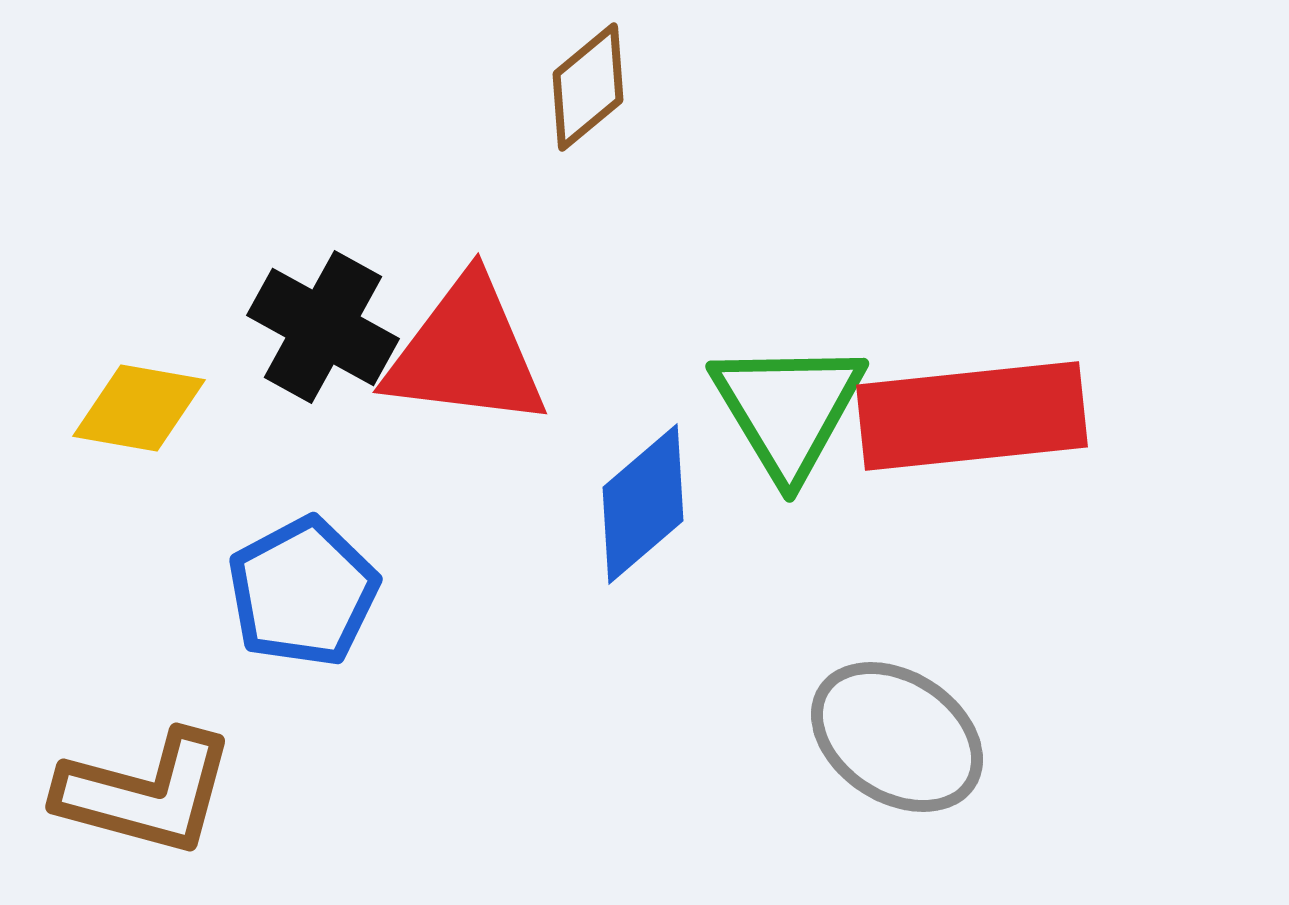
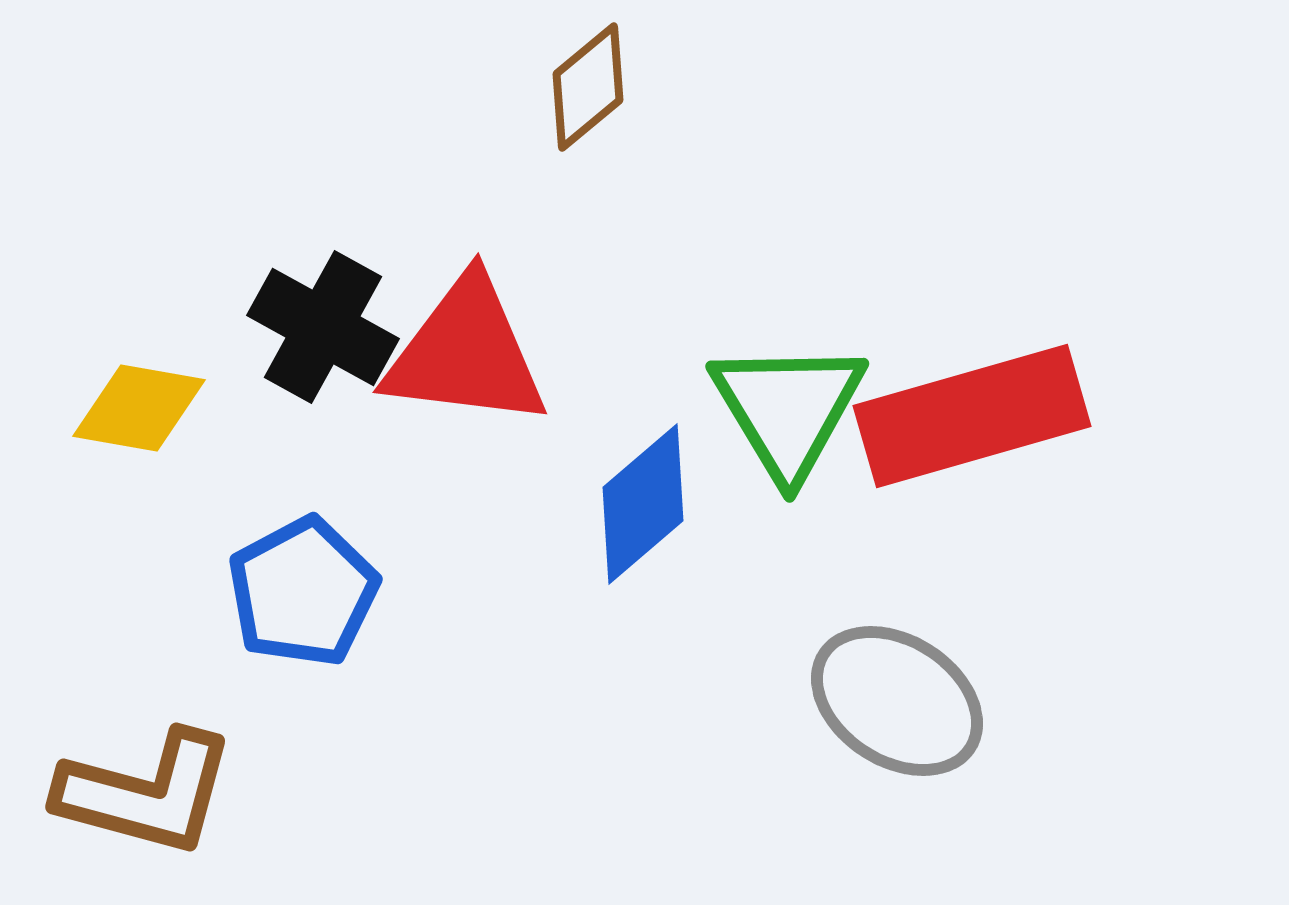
red rectangle: rotated 10 degrees counterclockwise
gray ellipse: moved 36 px up
